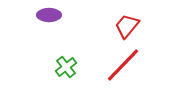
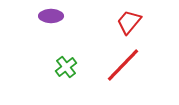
purple ellipse: moved 2 px right, 1 px down
red trapezoid: moved 2 px right, 4 px up
